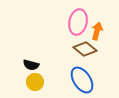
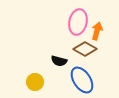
brown diamond: rotated 10 degrees counterclockwise
black semicircle: moved 28 px right, 4 px up
